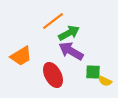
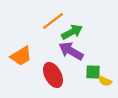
green arrow: moved 3 px right, 1 px up
